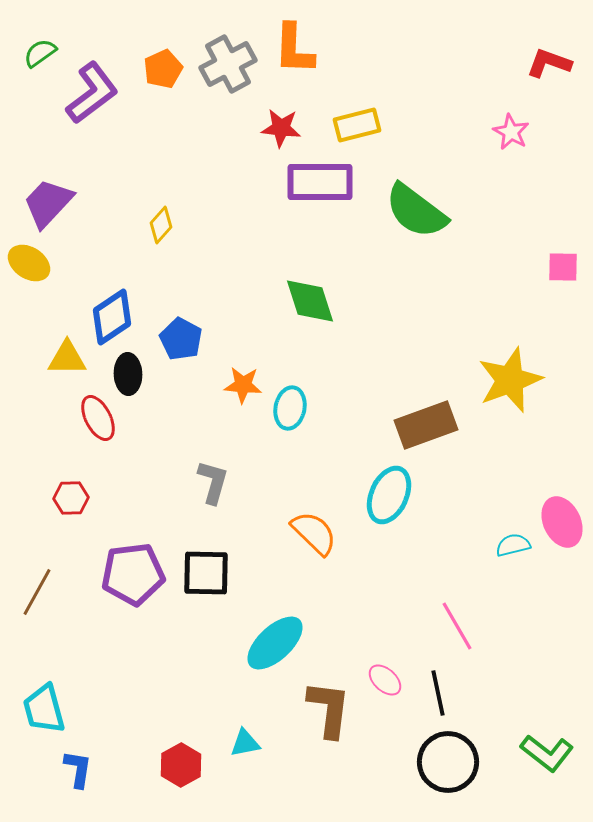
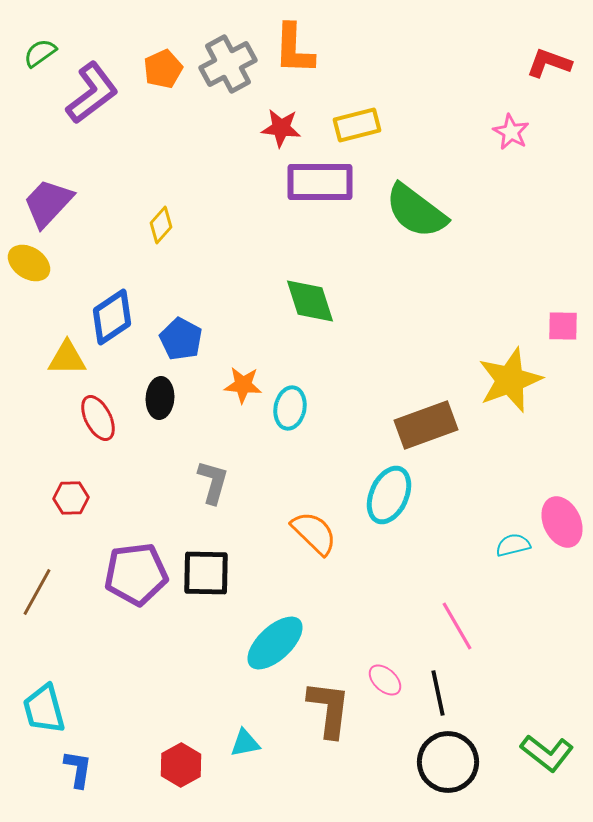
pink square at (563, 267): moved 59 px down
black ellipse at (128, 374): moved 32 px right, 24 px down; rotated 6 degrees clockwise
purple pentagon at (133, 574): moved 3 px right
